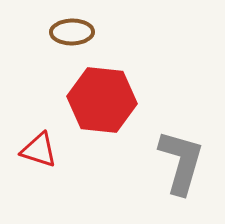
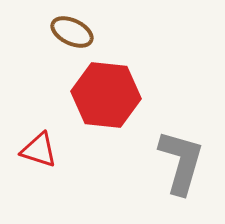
brown ellipse: rotated 27 degrees clockwise
red hexagon: moved 4 px right, 5 px up
